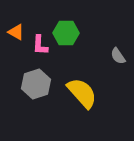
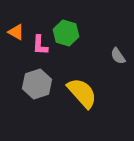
green hexagon: rotated 15 degrees clockwise
gray hexagon: moved 1 px right
